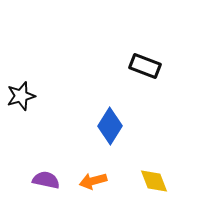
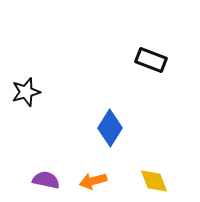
black rectangle: moved 6 px right, 6 px up
black star: moved 5 px right, 4 px up
blue diamond: moved 2 px down
